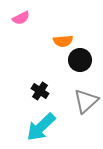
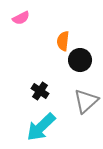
orange semicircle: rotated 102 degrees clockwise
